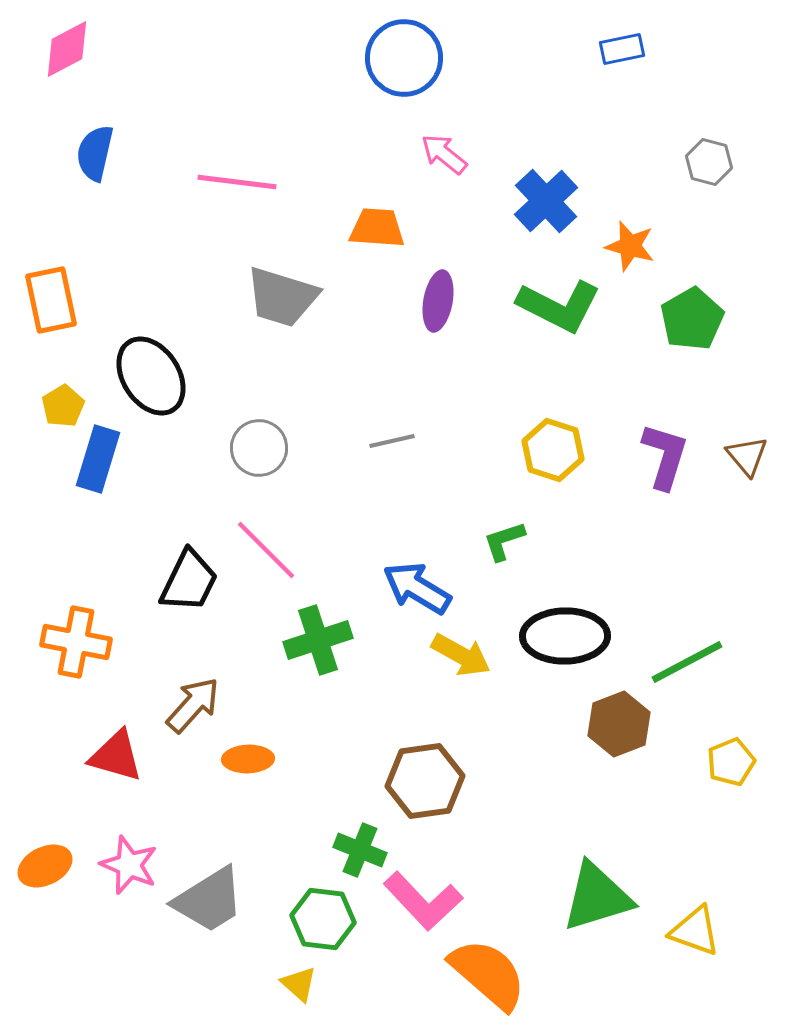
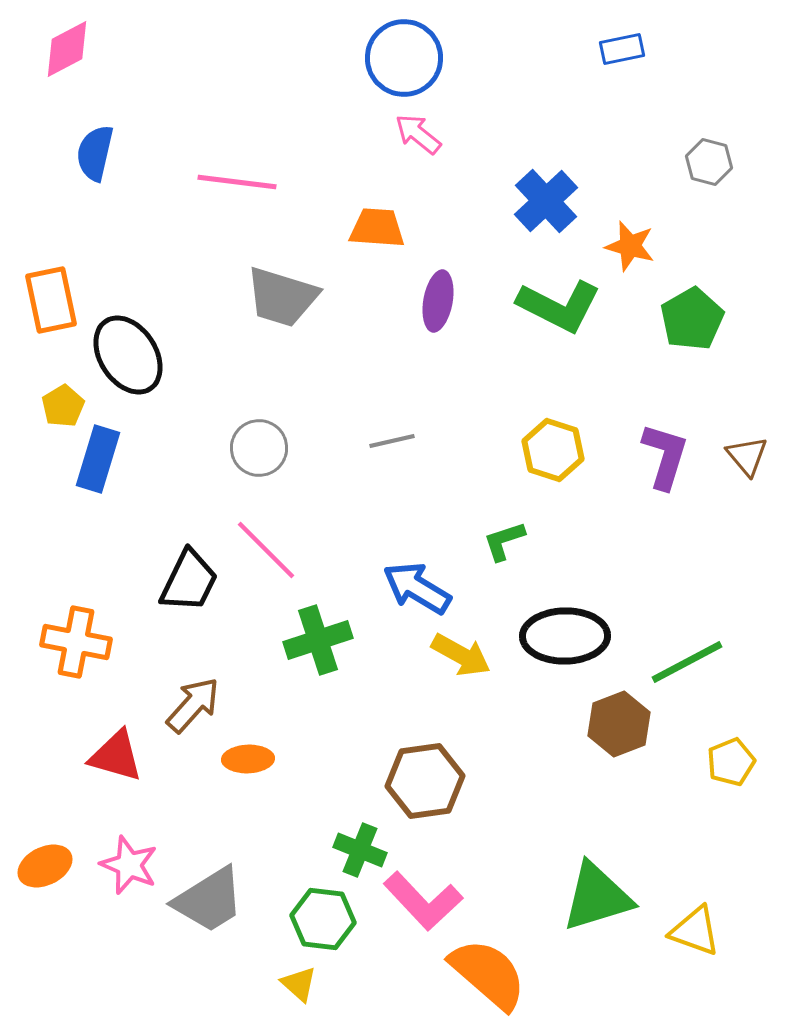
pink arrow at (444, 154): moved 26 px left, 20 px up
black ellipse at (151, 376): moved 23 px left, 21 px up
